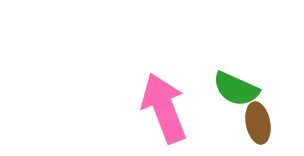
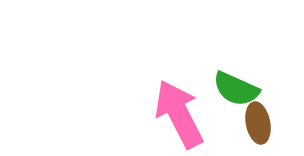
pink arrow: moved 15 px right, 6 px down; rotated 6 degrees counterclockwise
